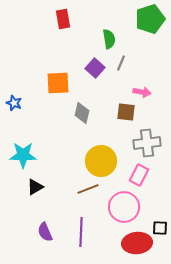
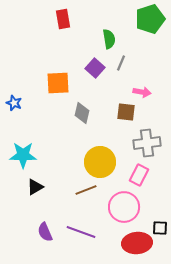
yellow circle: moved 1 px left, 1 px down
brown line: moved 2 px left, 1 px down
purple line: rotated 72 degrees counterclockwise
